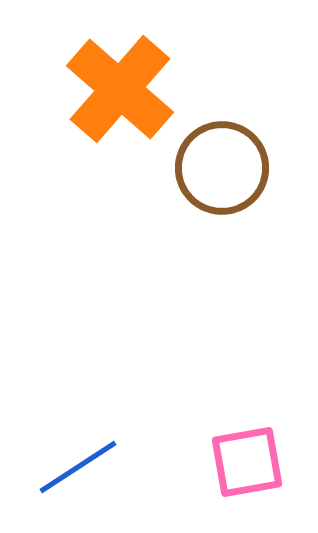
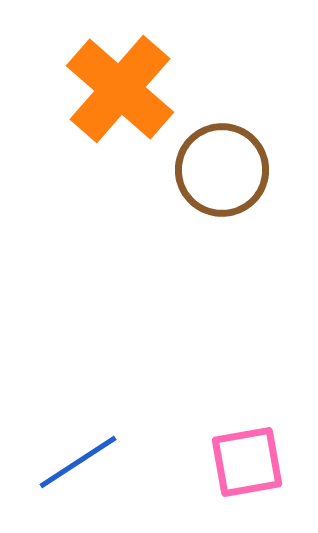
brown circle: moved 2 px down
blue line: moved 5 px up
